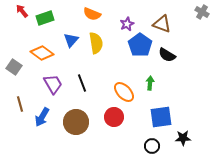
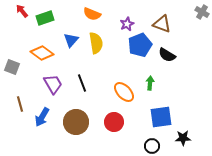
blue pentagon: rotated 15 degrees clockwise
gray square: moved 2 px left; rotated 14 degrees counterclockwise
red circle: moved 5 px down
